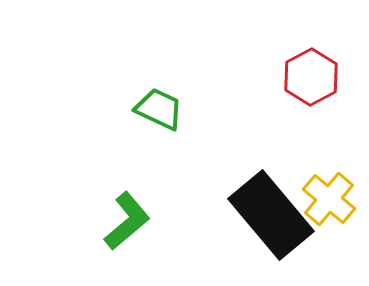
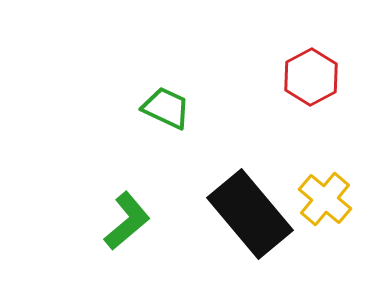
green trapezoid: moved 7 px right, 1 px up
yellow cross: moved 4 px left
black rectangle: moved 21 px left, 1 px up
